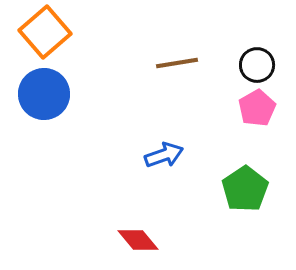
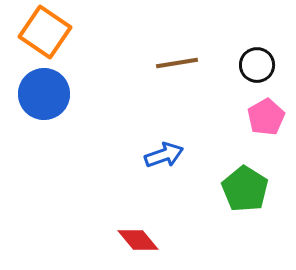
orange square: rotated 15 degrees counterclockwise
pink pentagon: moved 9 px right, 9 px down
green pentagon: rotated 6 degrees counterclockwise
